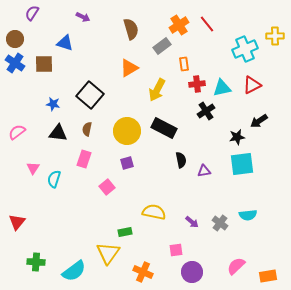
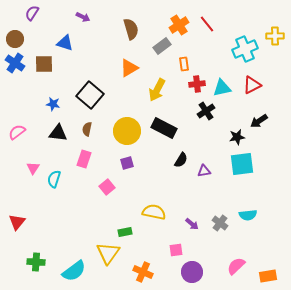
black semicircle at (181, 160): rotated 42 degrees clockwise
purple arrow at (192, 222): moved 2 px down
